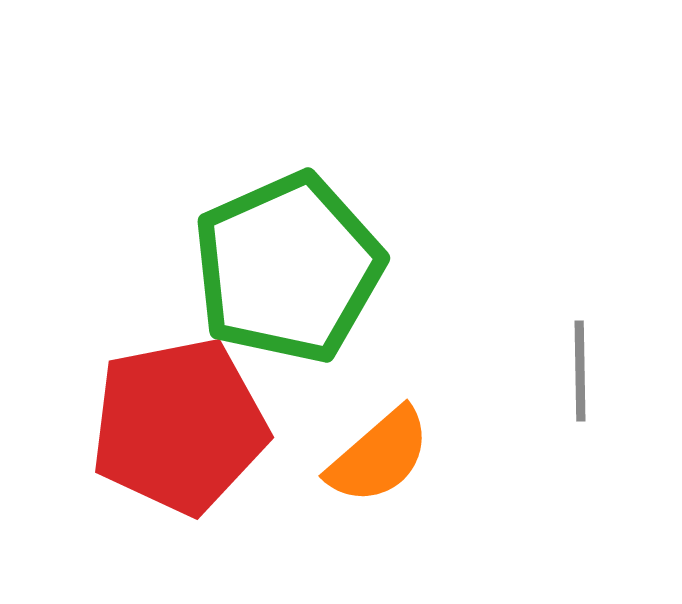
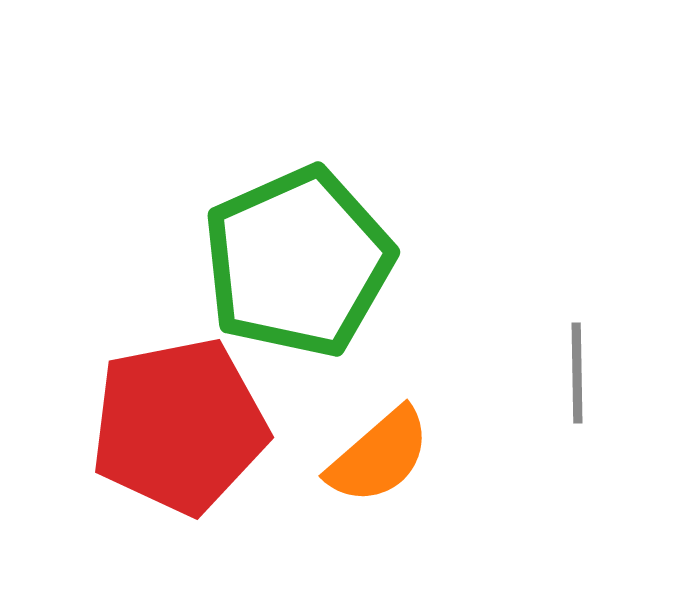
green pentagon: moved 10 px right, 6 px up
gray line: moved 3 px left, 2 px down
